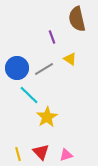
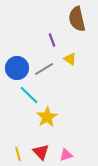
purple line: moved 3 px down
